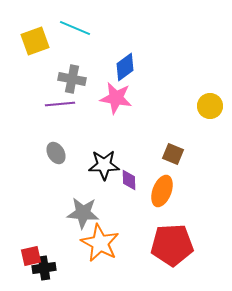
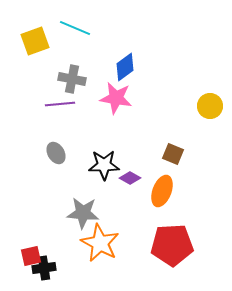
purple diamond: moved 1 px right, 2 px up; rotated 60 degrees counterclockwise
